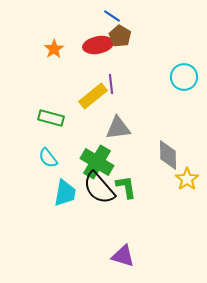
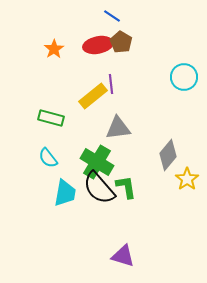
brown pentagon: moved 1 px right, 6 px down
gray diamond: rotated 40 degrees clockwise
